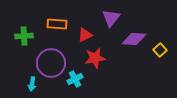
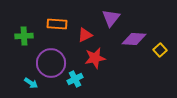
cyan arrow: moved 1 px left, 1 px up; rotated 64 degrees counterclockwise
